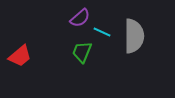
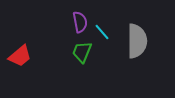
purple semicircle: moved 4 px down; rotated 60 degrees counterclockwise
cyan line: rotated 24 degrees clockwise
gray semicircle: moved 3 px right, 5 px down
